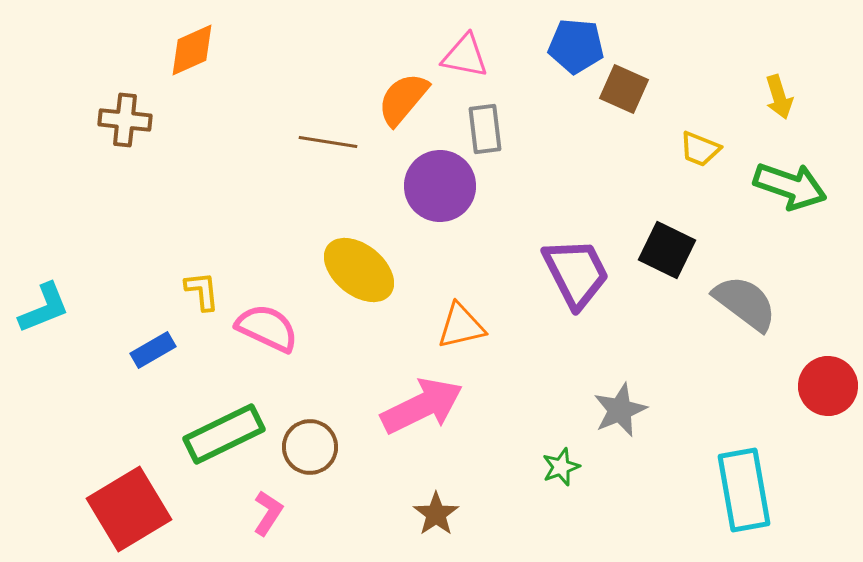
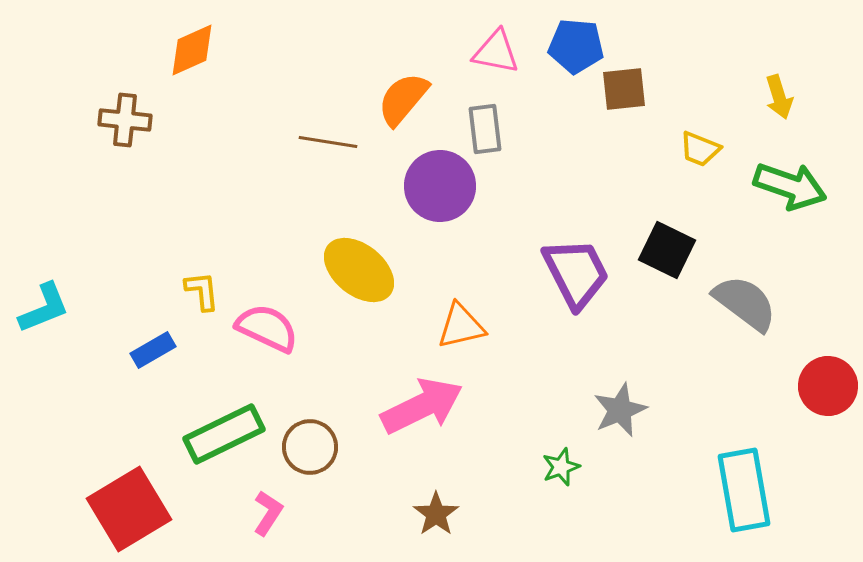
pink triangle: moved 31 px right, 4 px up
brown square: rotated 30 degrees counterclockwise
